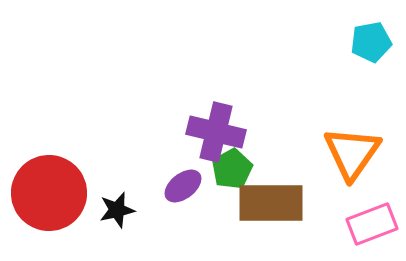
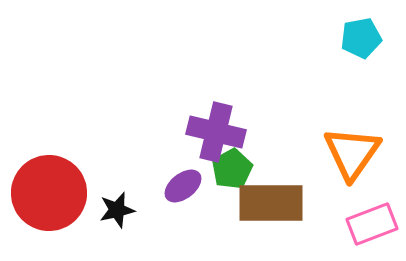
cyan pentagon: moved 10 px left, 4 px up
